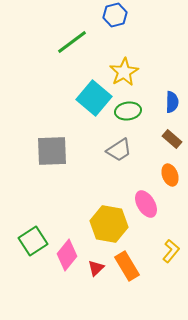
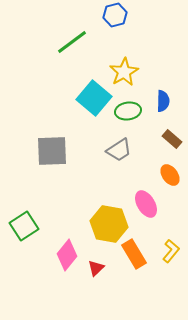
blue semicircle: moved 9 px left, 1 px up
orange ellipse: rotated 15 degrees counterclockwise
green square: moved 9 px left, 15 px up
orange rectangle: moved 7 px right, 12 px up
